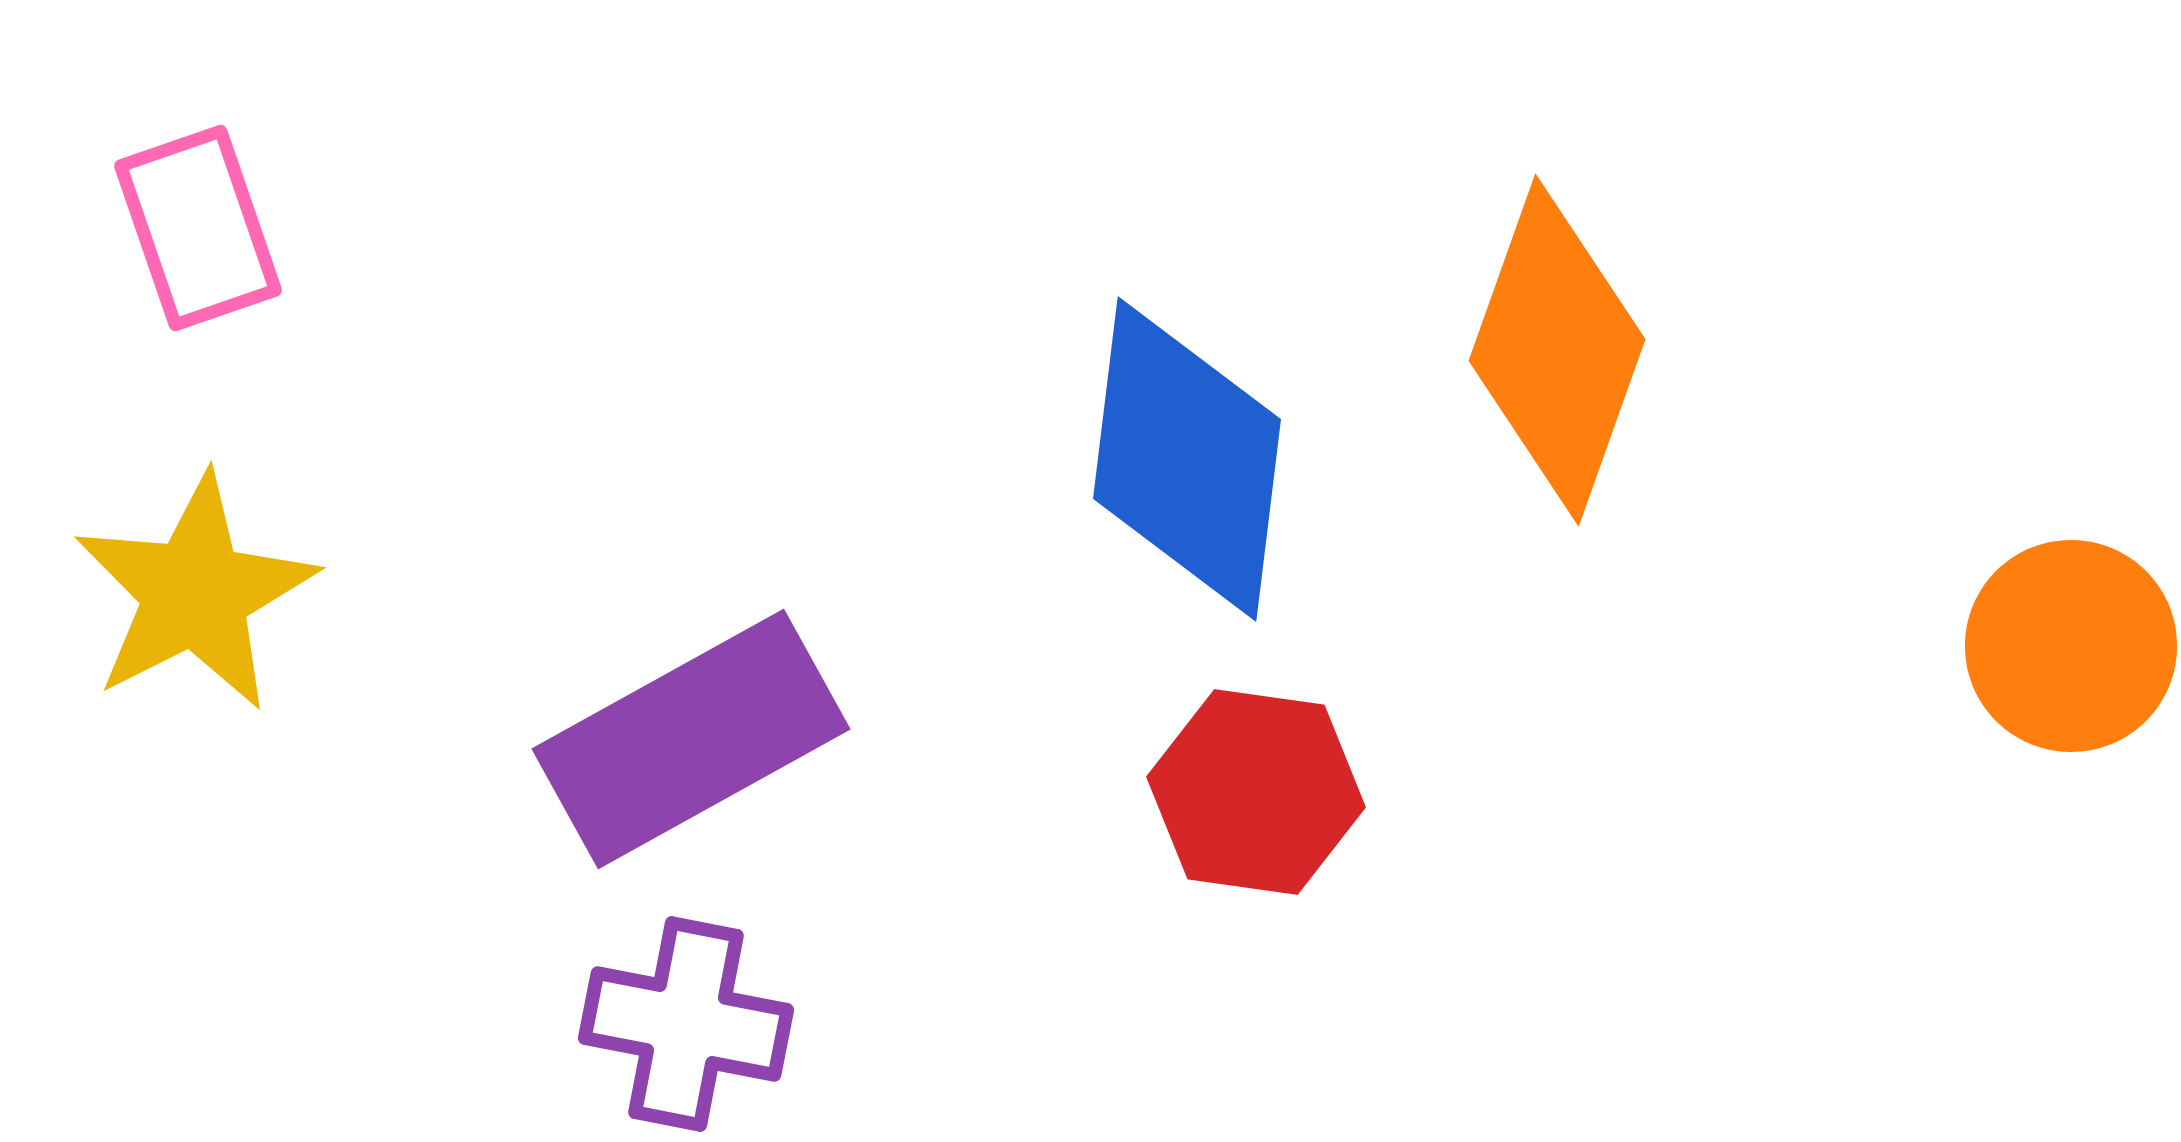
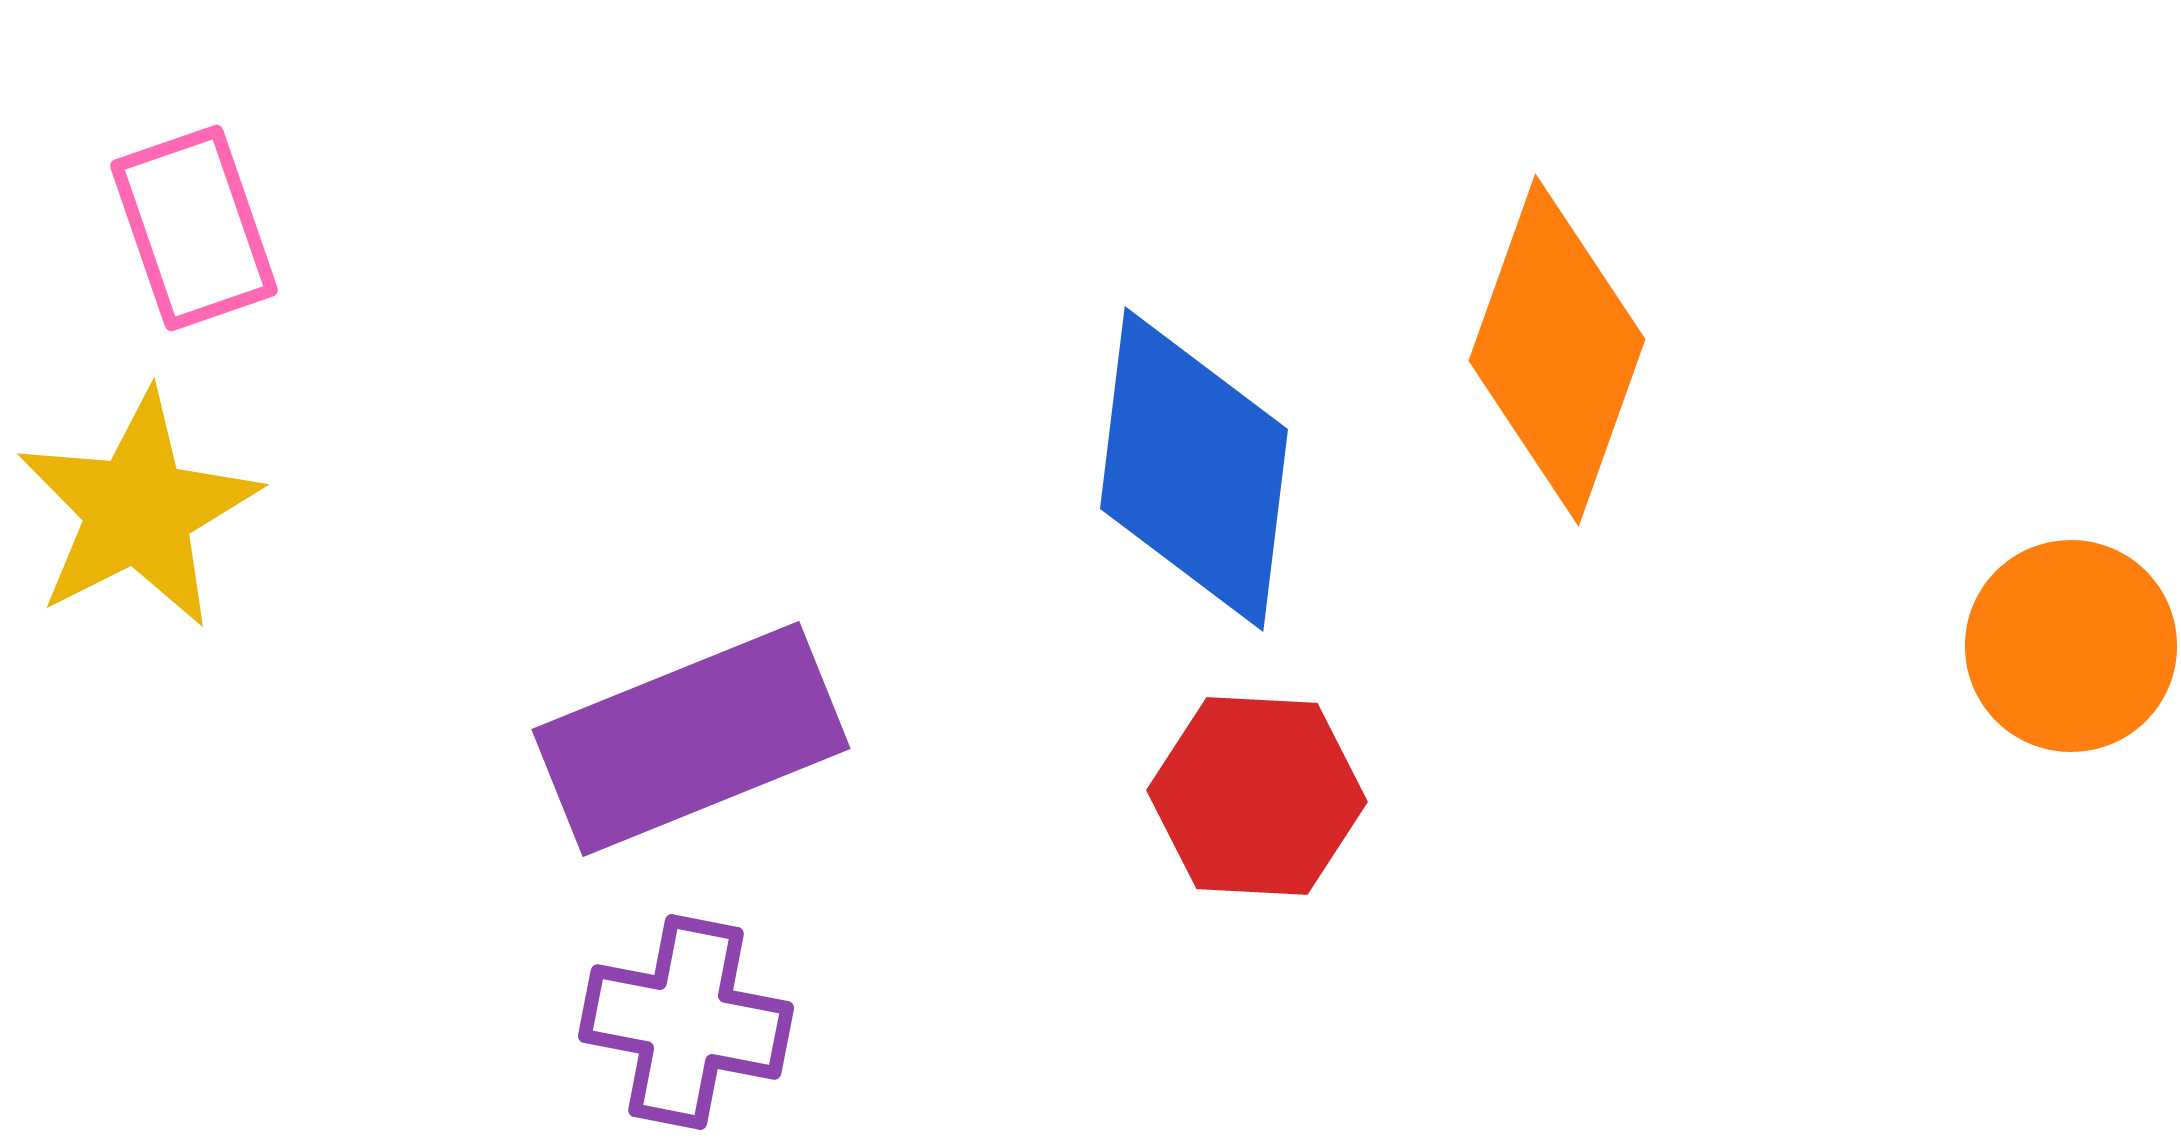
pink rectangle: moved 4 px left
blue diamond: moved 7 px right, 10 px down
yellow star: moved 57 px left, 83 px up
purple rectangle: rotated 7 degrees clockwise
red hexagon: moved 1 px right, 4 px down; rotated 5 degrees counterclockwise
purple cross: moved 2 px up
